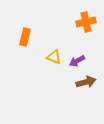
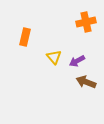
yellow triangle: rotated 28 degrees clockwise
brown arrow: rotated 144 degrees counterclockwise
